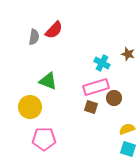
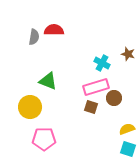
red semicircle: rotated 132 degrees counterclockwise
